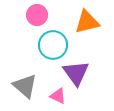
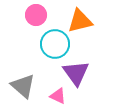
pink circle: moved 1 px left
orange triangle: moved 7 px left, 1 px up
cyan circle: moved 2 px right, 1 px up
gray triangle: moved 2 px left
